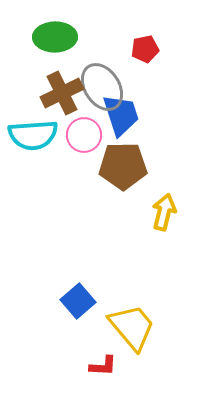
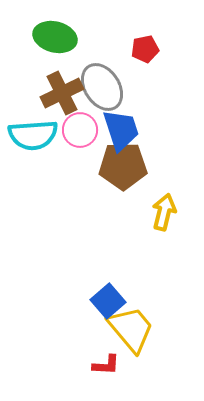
green ellipse: rotated 15 degrees clockwise
blue trapezoid: moved 15 px down
pink circle: moved 4 px left, 5 px up
blue square: moved 30 px right
yellow trapezoid: moved 1 px left, 2 px down
red L-shape: moved 3 px right, 1 px up
